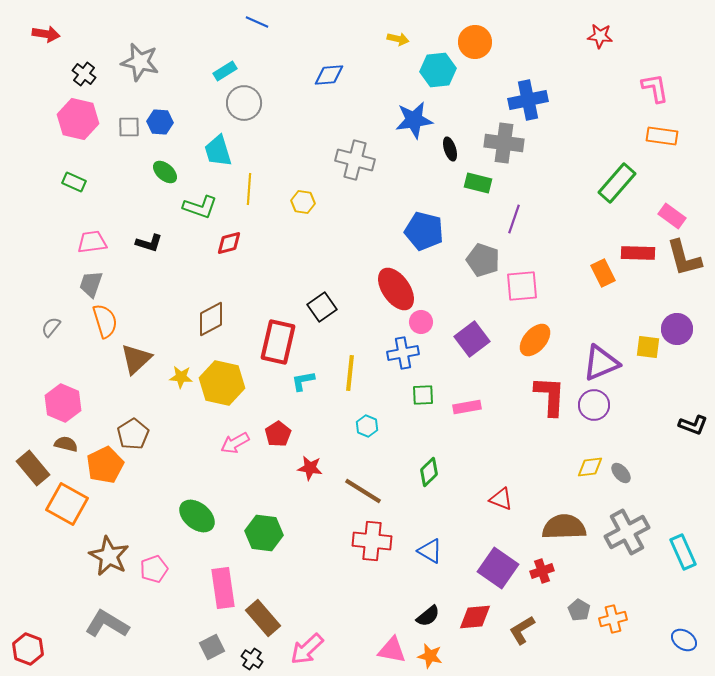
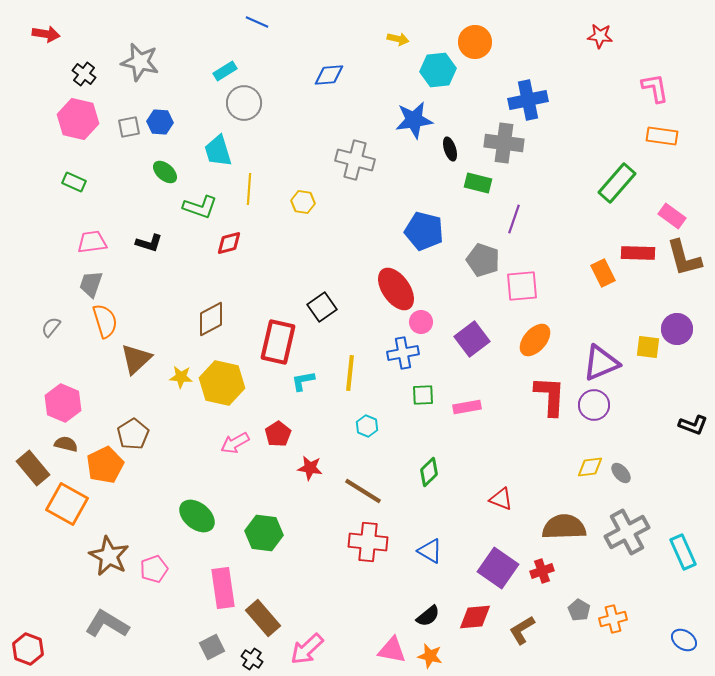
gray square at (129, 127): rotated 10 degrees counterclockwise
red cross at (372, 541): moved 4 px left, 1 px down
